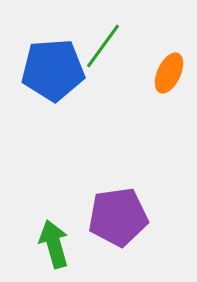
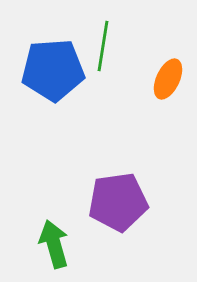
green line: rotated 27 degrees counterclockwise
orange ellipse: moved 1 px left, 6 px down
purple pentagon: moved 15 px up
